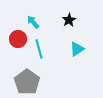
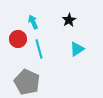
cyan arrow: rotated 16 degrees clockwise
gray pentagon: rotated 10 degrees counterclockwise
